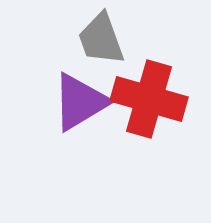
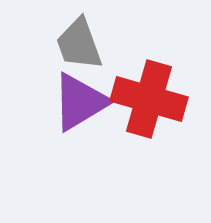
gray trapezoid: moved 22 px left, 5 px down
